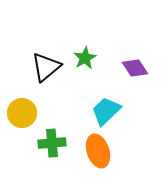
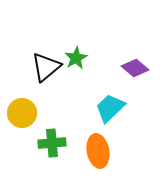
green star: moved 9 px left
purple diamond: rotated 16 degrees counterclockwise
cyan trapezoid: moved 4 px right, 3 px up
orange ellipse: rotated 8 degrees clockwise
